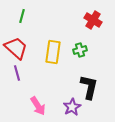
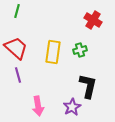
green line: moved 5 px left, 5 px up
purple line: moved 1 px right, 2 px down
black L-shape: moved 1 px left, 1 px up
pink arrow: rotated 24 degrees clockwise
